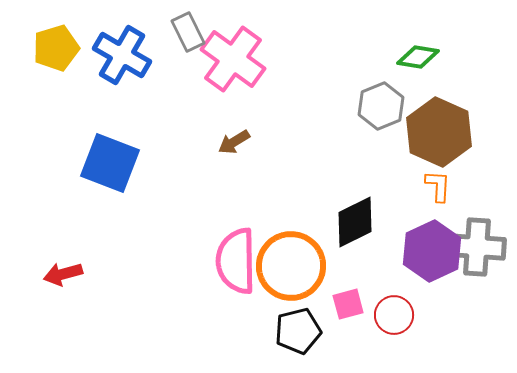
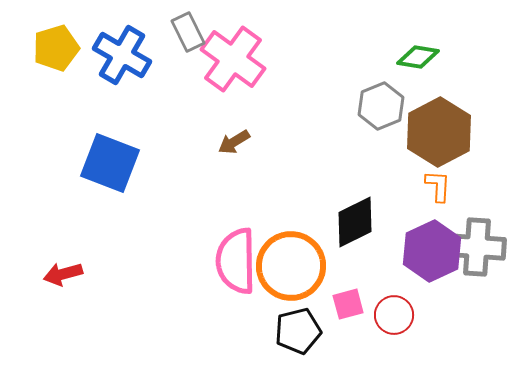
brown hexagon: rotated 8 degrees clockwise
